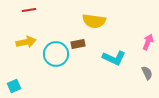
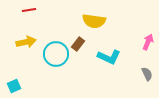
brown rectangle: rotated 40 degrees counterclockwise
cyan L-shape: moved 5 px left, 1 px up
gray semicircle: moved 1 px down
